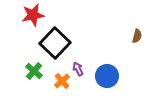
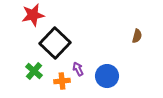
orange cross: rotated 35 degrees clockwise
